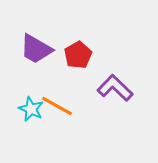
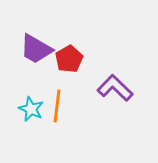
red pentagon: moved 9 px left, 4 px down
orange line: rotated 68 degrees clockwise
